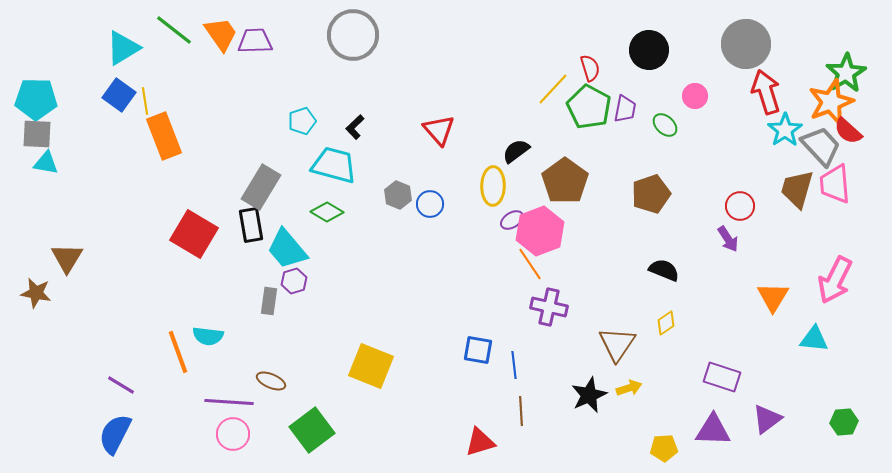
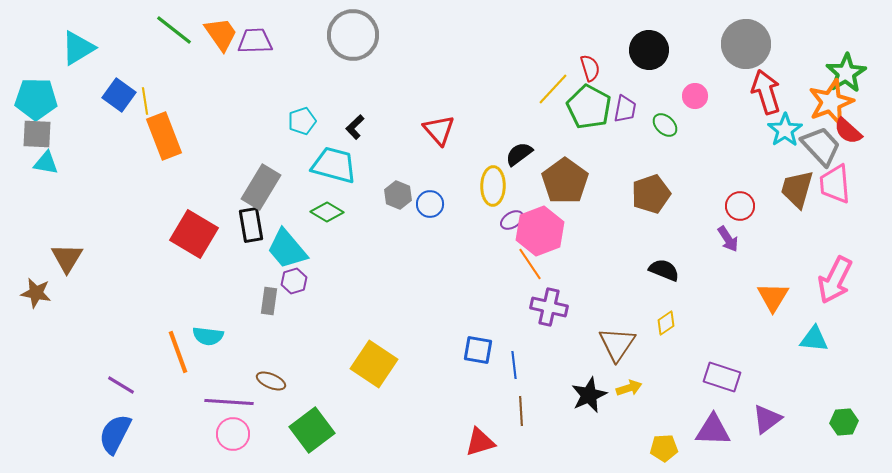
cyan triangle at (123, 48): moved 45 px left
black semicircle at (516, 151): moved 3 px right, 3 px down
yellow square at (371, 366): moved 3 px right, 2 px up; rotated 12 degrees clockwise
